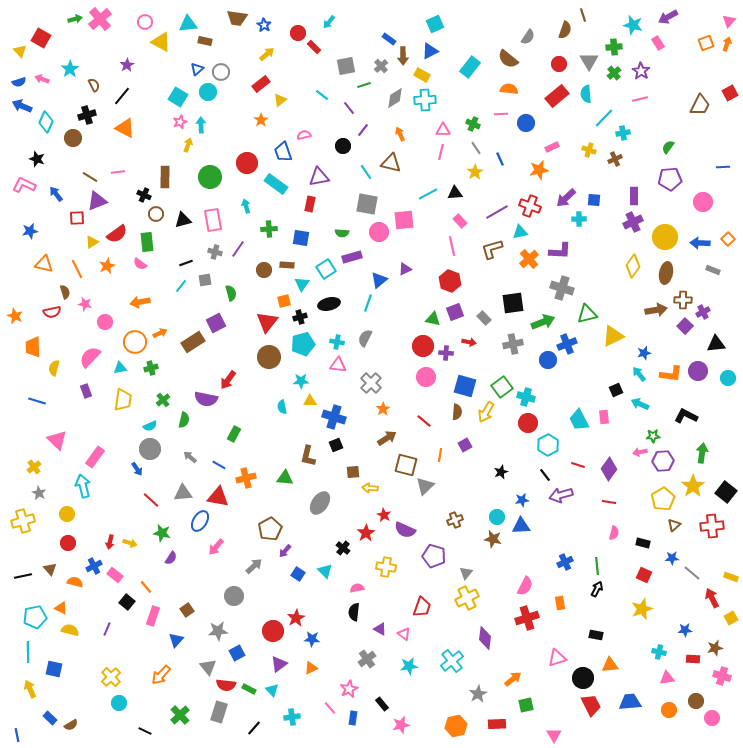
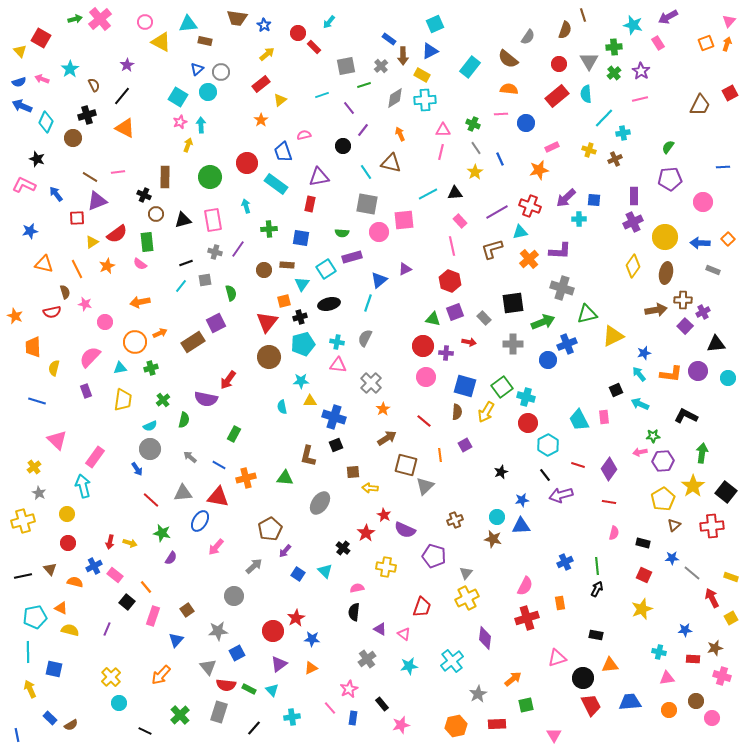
cyan line at (322, 95): rotated 56 degrees counterclockwise
gray cross at (513, 344): rotated 12 degrees clockwise
orange line at (440, 455): rotated 16 degrees counterclockwise
